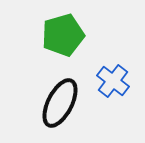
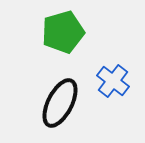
green pentagon: moved 3 px up
